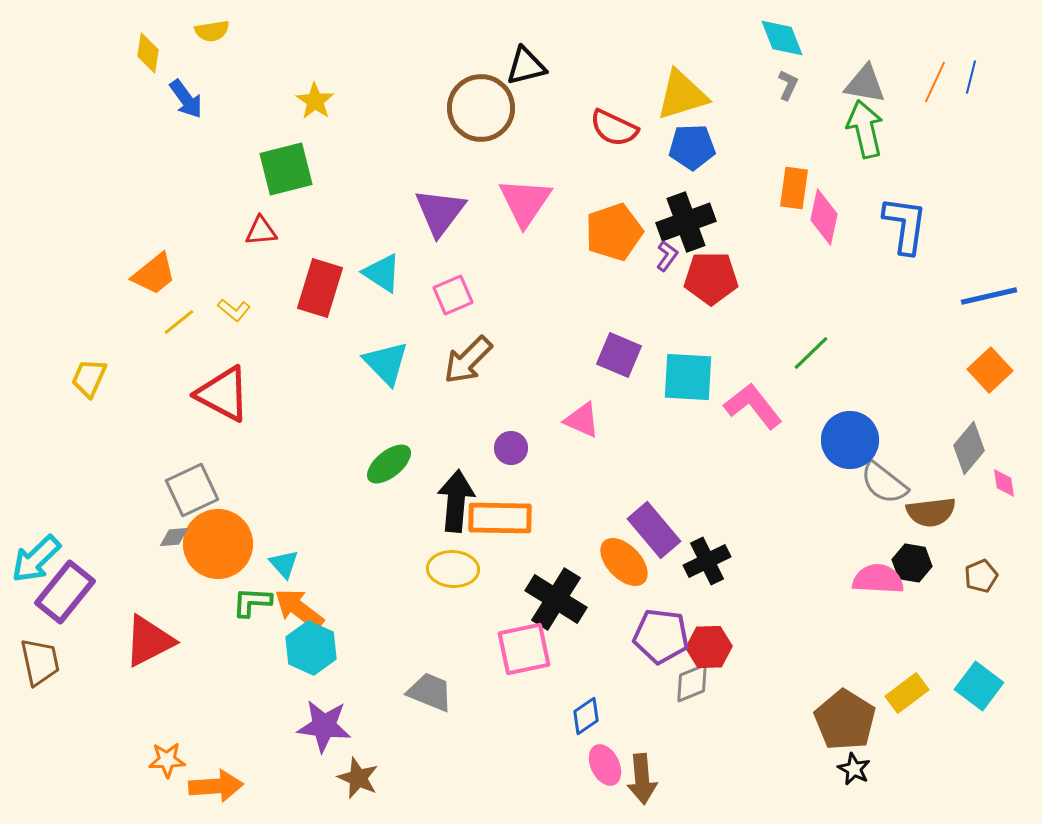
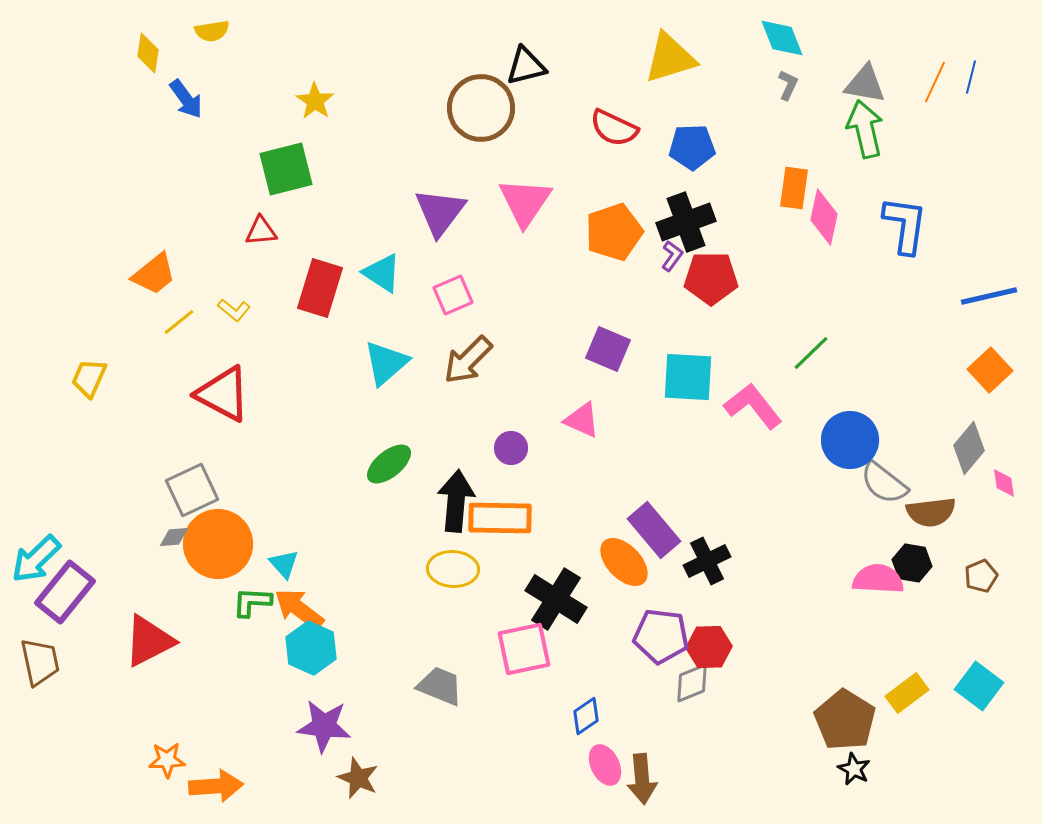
yellow triangle at (682, 95): moved 12 px left, 37 px up
purple L-shape at (667, 256): moved 5 px right
purple square at (619, 355): moved 11 px left, 6 px up
cyan triangle at (386, 363): rotated 33 degrees clockwise
gray trapezoid at (430, 692): moved 10 px right, 6 px up
